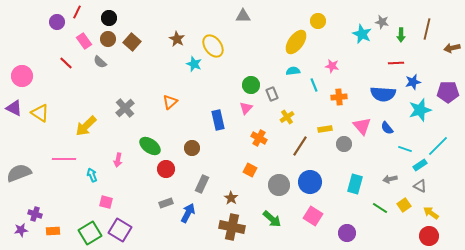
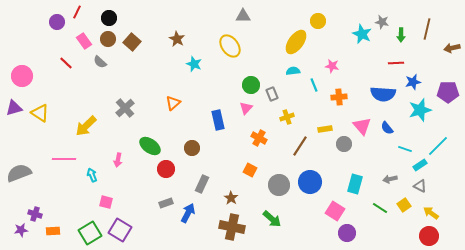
yellow ellipse at (213, 46): moved 17 px right
orange triangle at (170, 102): moved 3 px right, 1 px down
purple triangle at (14, 108): rotated 42 degrees counterclockwise
yellow cross at (287, 117): rotated 16 degrees clockwise
pink square at (313, 216): moved 22 px right, 5 px up
